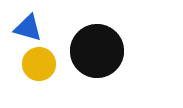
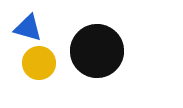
yellow circle: moved 1 px up
